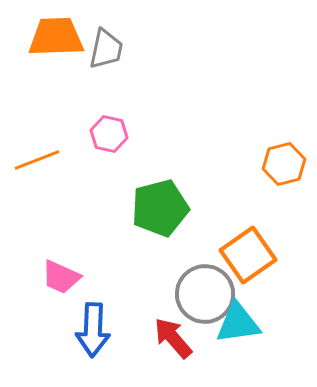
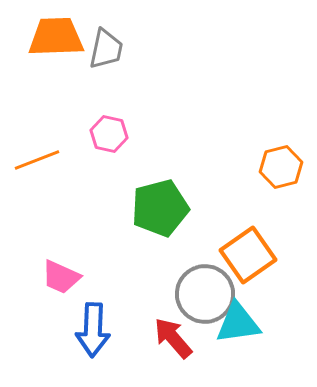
orange hexagon: moved 3 px left, 3 px down
